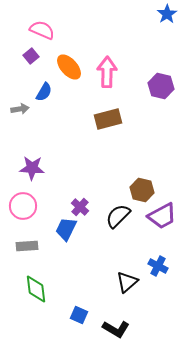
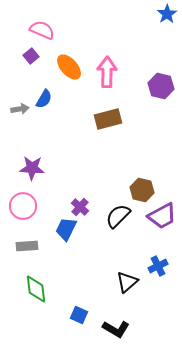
blue semicircle: moved 7 px down
blue cross: rotated 36 degrees clockwise
